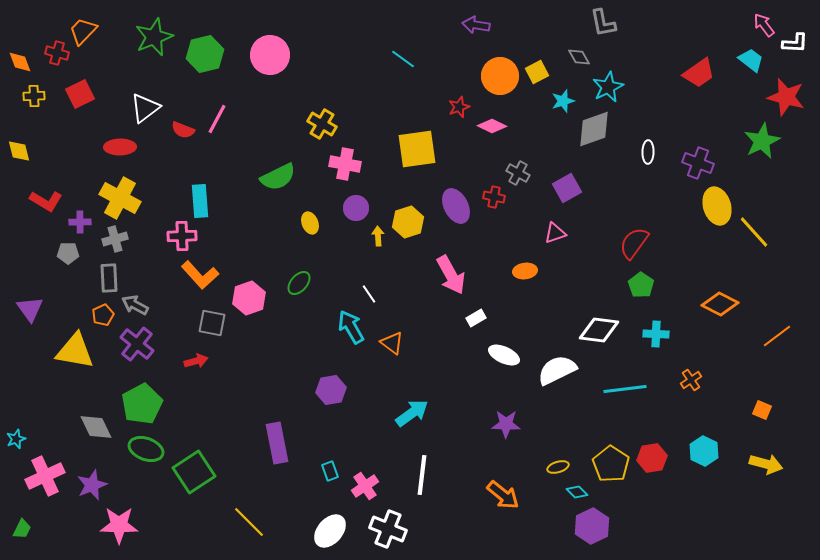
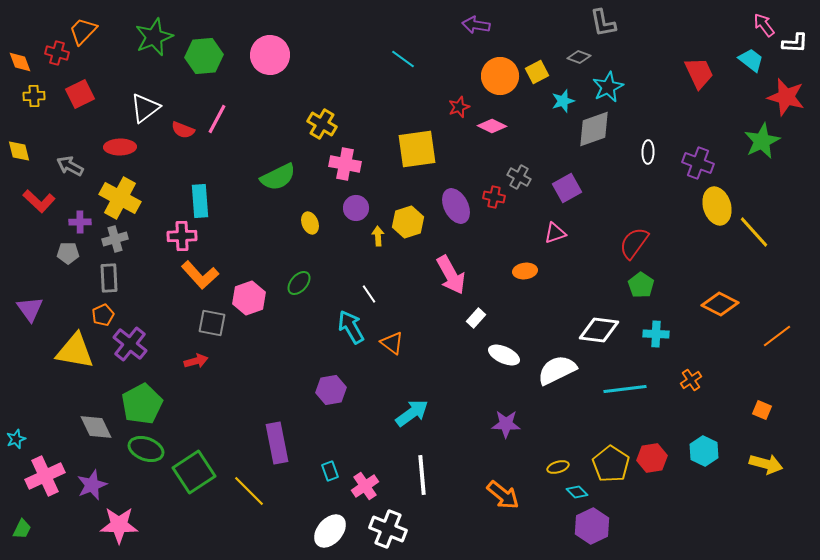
green hexagon at (205, 54): moved 1 px left, 2 px down; rotated 9 degrees clockwise
gray diamond at (579, 57): rotated 40 degrees counterclockwise
red trapezoid at (699, 73): rotated 80 degrees counterclockwise
gray cross at (518, 173): moved 1 px right, 4 px down
red L-shape at (46, 201): moved 7 px left; rotated 12 degrees clockwise
gray arrow at (135, 305): moved 65 px left, 139 px up
white rectangle at (476, 318): rotated 18 degrees counterclockwise
purple cross at (137, 344): moved 7 px left
white line at (422, 475): rotated 12 degrees counterclockwise
yellow line at (249, 522): moved 31 px up
